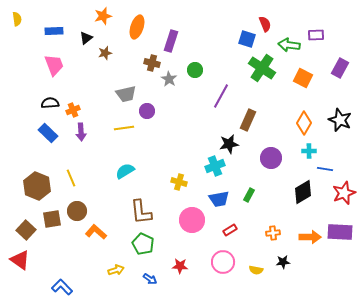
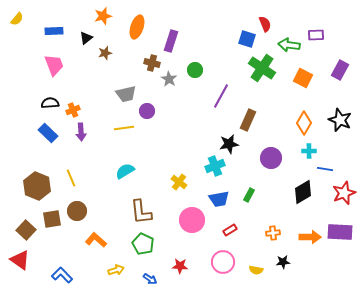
yellow semicircle at (17, 19): rotated 48 degrees clockwise
purple rectangle at (340, 68): moved 2 px down
yellow cross at (179, 182): rotated 21 degrees clockwise
orange L-shape at (96, 232): moved 8 px down
blue L-shape at (62, 287): moved 12 px up
